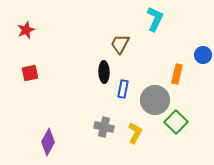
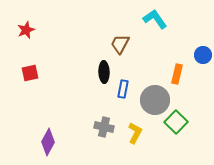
cyan L-shape: rotated 60 degrees counterclockwise
